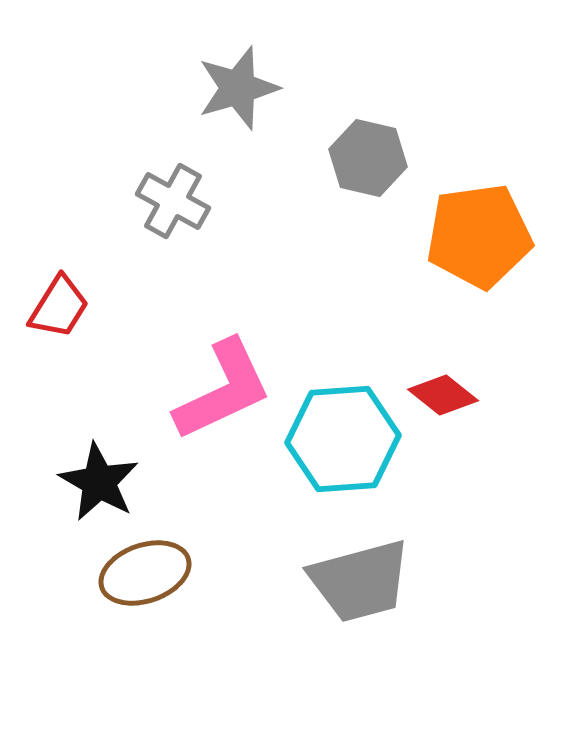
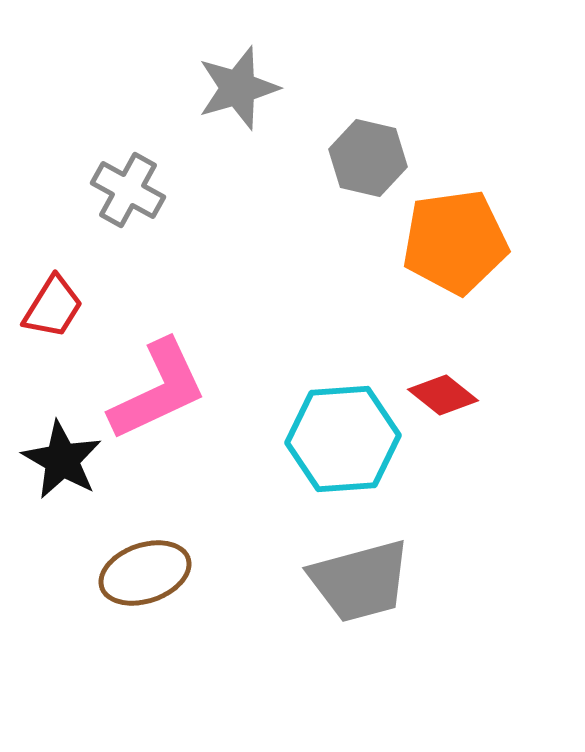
gray cross: moved 45 px left, 11 px up
orange pentagon: moved 24 px left, 6 px down
red trapezoid: moved 6 px left
pink L-shape: moved 65 px left
black star: moved 37 px left, 22 px up
